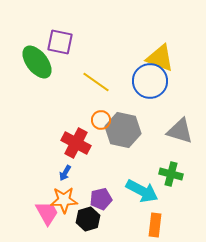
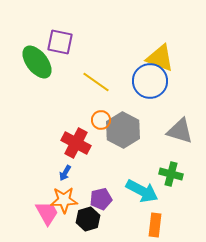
gray hexagon: rotated 16 degrees clockwise
